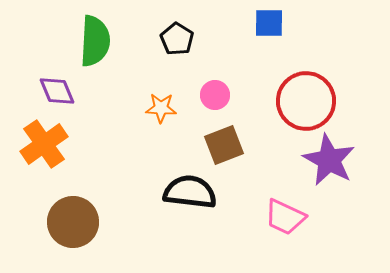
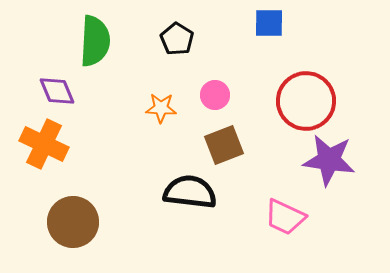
orange cross: rotated 30 degrees counterclockwise
purple star: rotated 20 degrees counterclockwise
